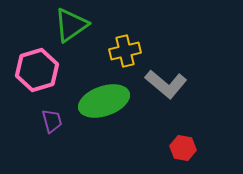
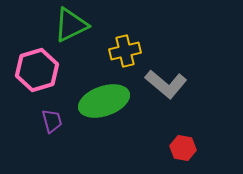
green triangle: rotated 9 degrees clockwise
